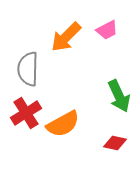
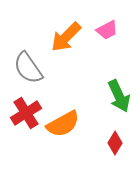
gray semicircle: moved 1 px up; rotated 36 degrees counterclockwise
red diamond: rotated 70 degrees counterclockwise
